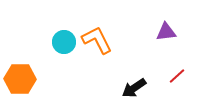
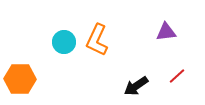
orange L-shape: rotated 128 degrees counterclockwise
black arrow: moved 2 px right, 2 px up
